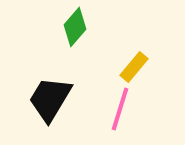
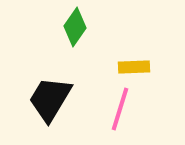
green diamond: rotated 6 degrees counterclockwise
yellow rectangle: rotated 48 degrees clockwise
